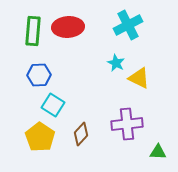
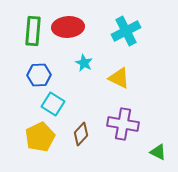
cyan cross: moved 2 px left, 6 px down
cyan star: moved 32 px left
yellow triangle: moved 20 px left
cyan square: moved 1 px up
purple cross: moved 4 px left; rotated 16 degrees clockwise
yellow pentagon: rotated 12 degrees clockwise
green triangle: rotated 24 degrees clockwise
